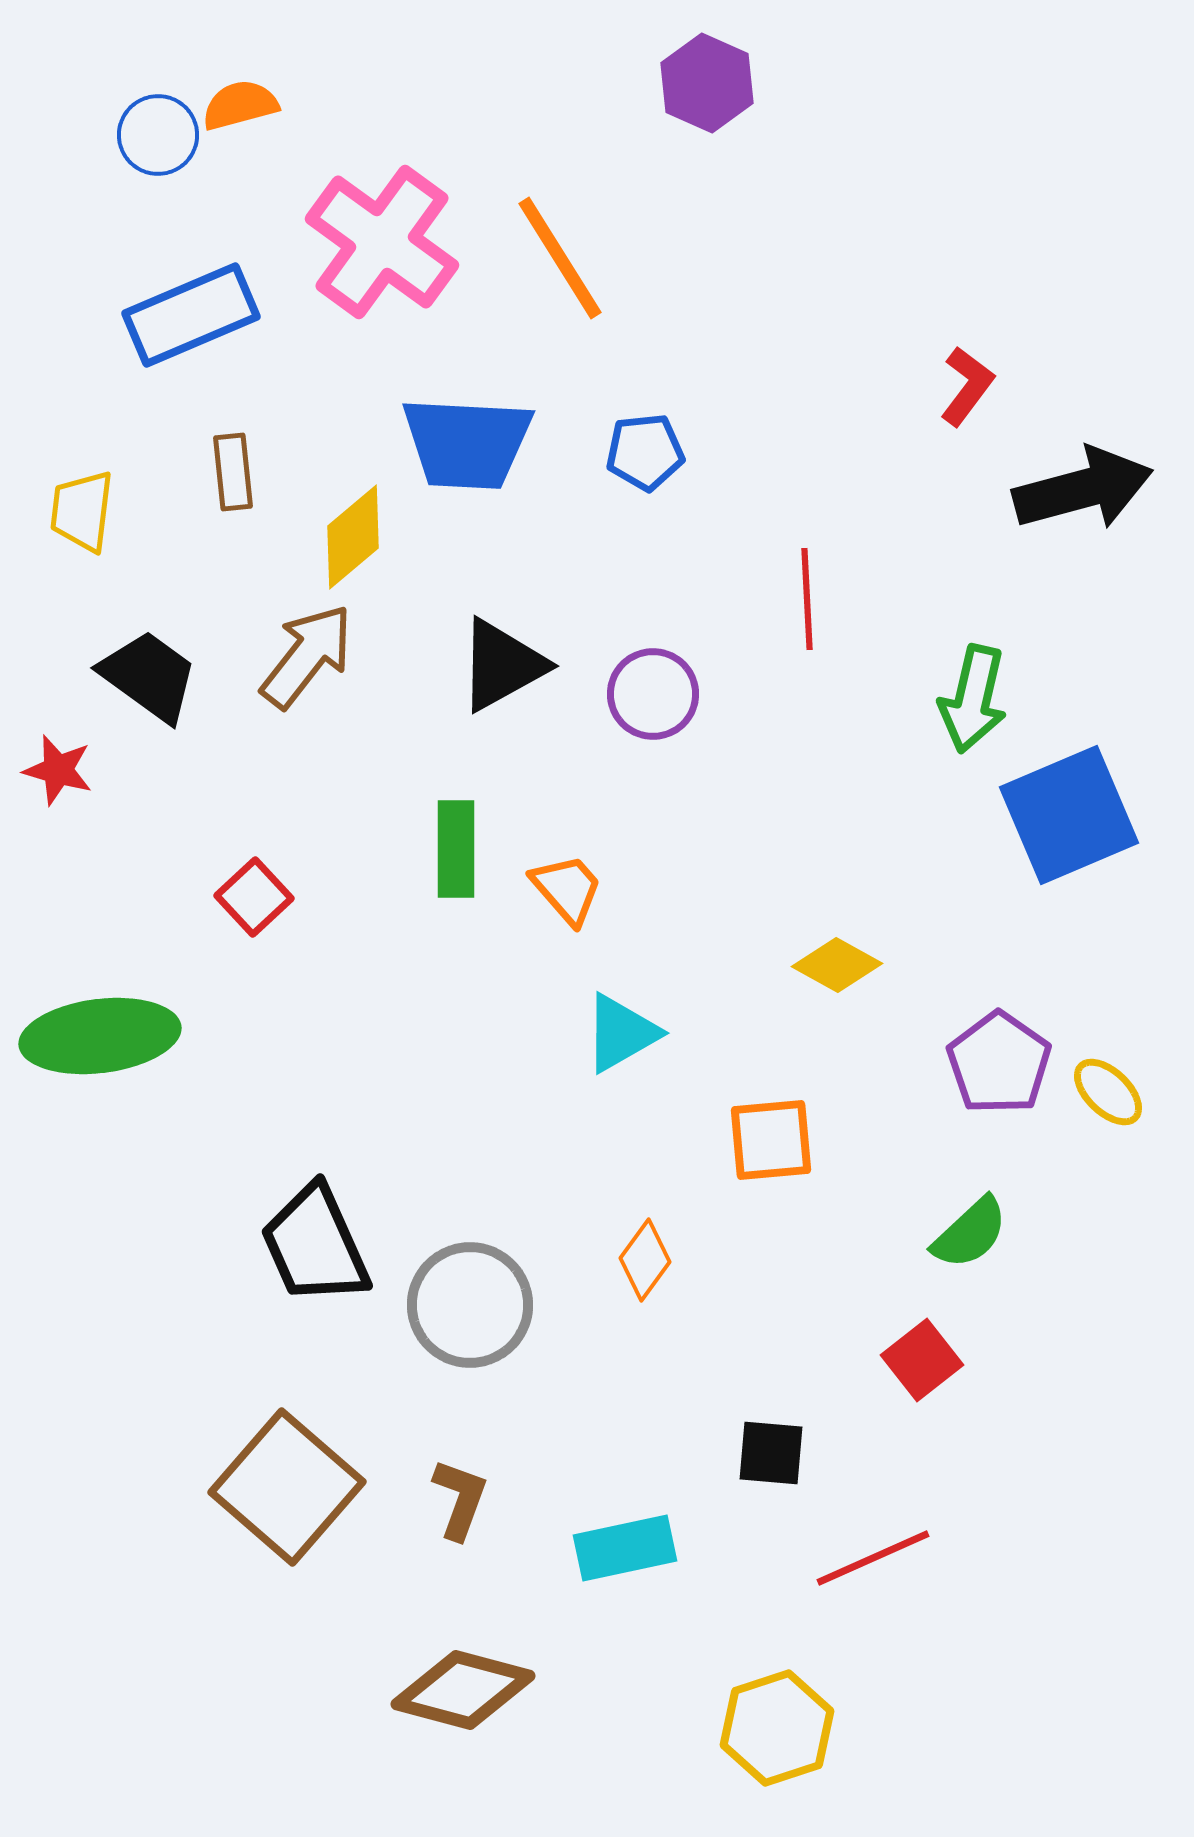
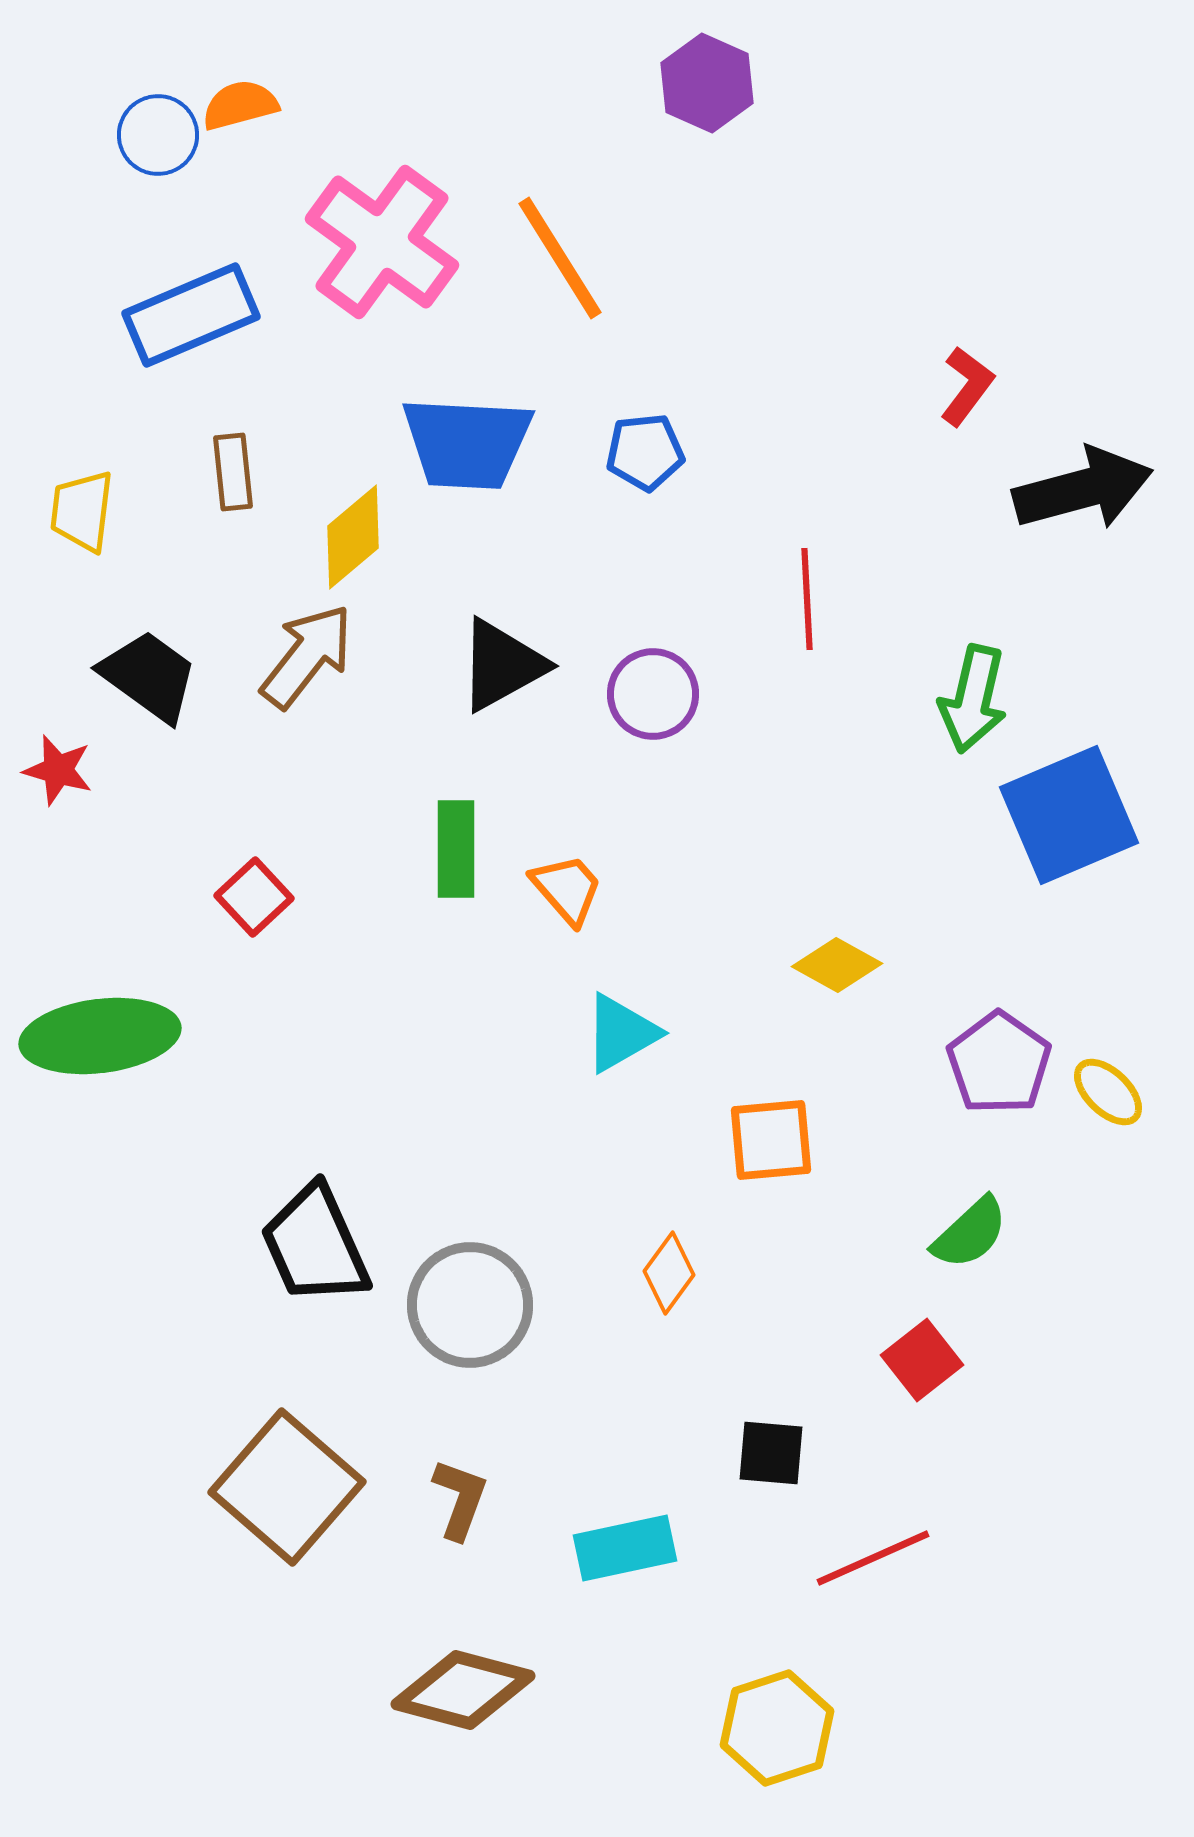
orange diamond at (645, 1260): moved 24 px right, 13 px down
